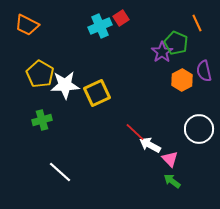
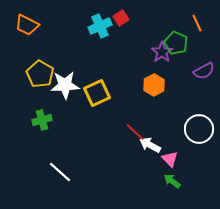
purple semicircle: rotated 105 degrees counterclockwise
orange hexagon: moved 28 px left, 5 px down
